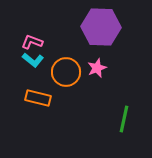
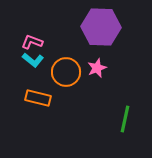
green line: moved 1 px right
